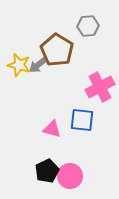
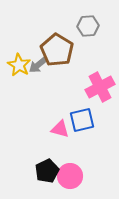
yellow star: rotated 15 degrees clockwise
blue square: rotated 20 degrees counterclockwise
pink triangle: moved 8 px right
